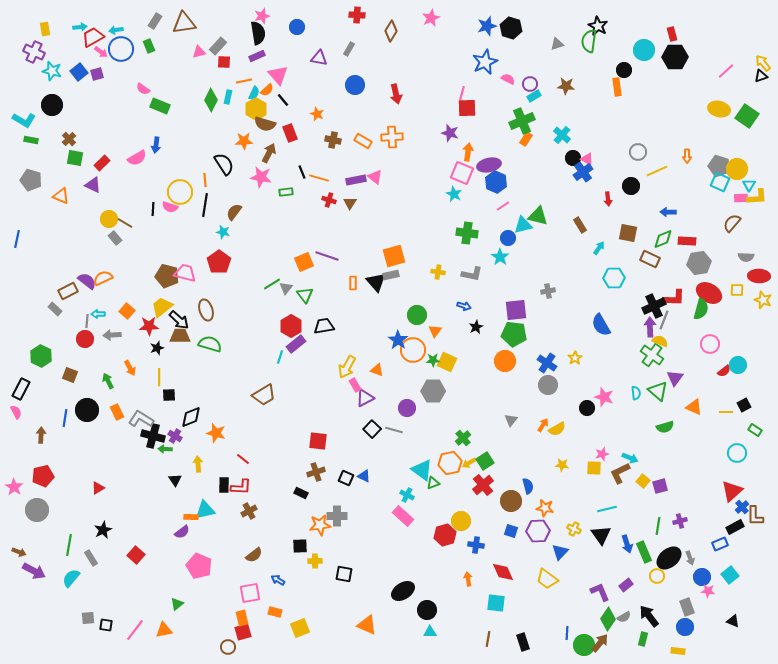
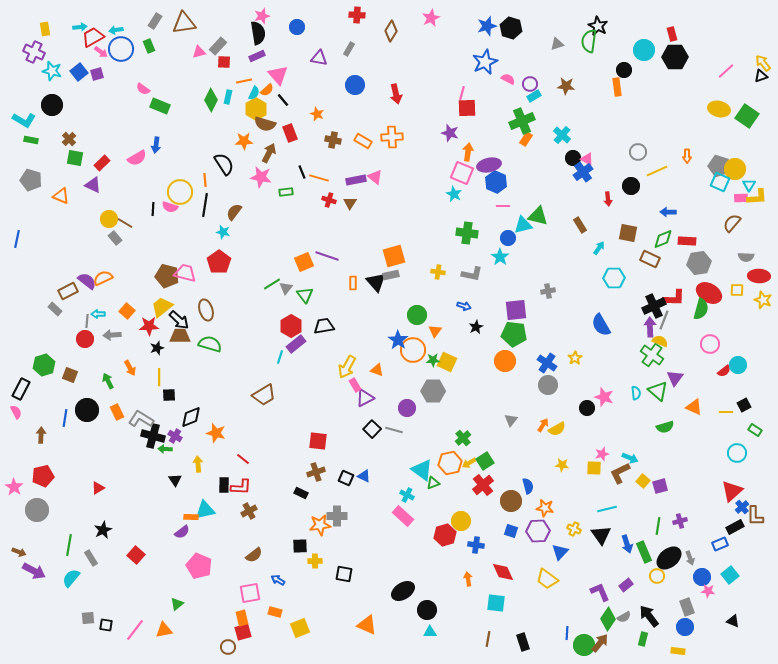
yellow circle at (737, 169): moved 2 px left
pink line at (503, 206): rotated 32 degrees clockwise
green hexagon at (41, 356): moved 3 px right, 9 px down; rotated 15 degrees clockwise
